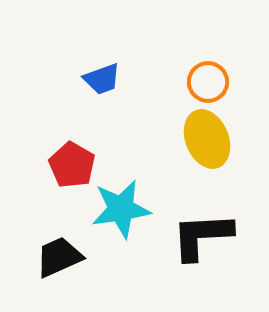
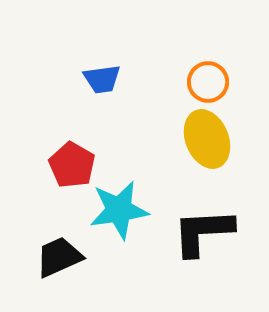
blue trapezoid: rotated 12 degrees clockwise
cyan star: moved 2 px left, 1 px down
black L-shape: moved 1 px right, 4 px up
